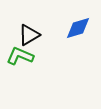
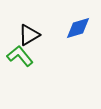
green L-shape: rotated 28 degrees clockwise
